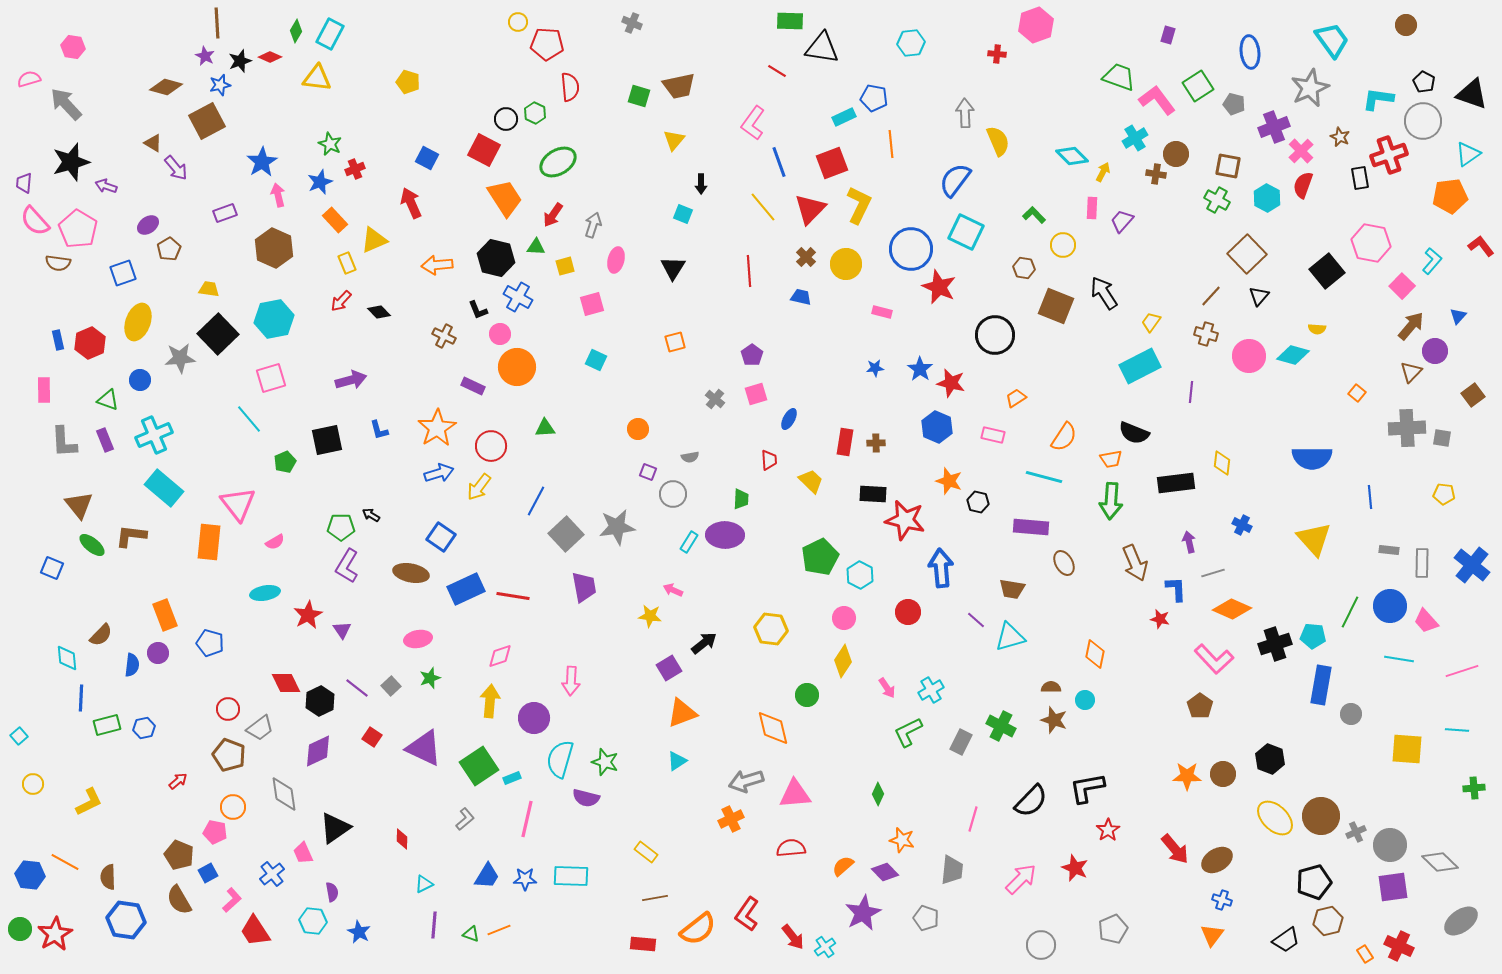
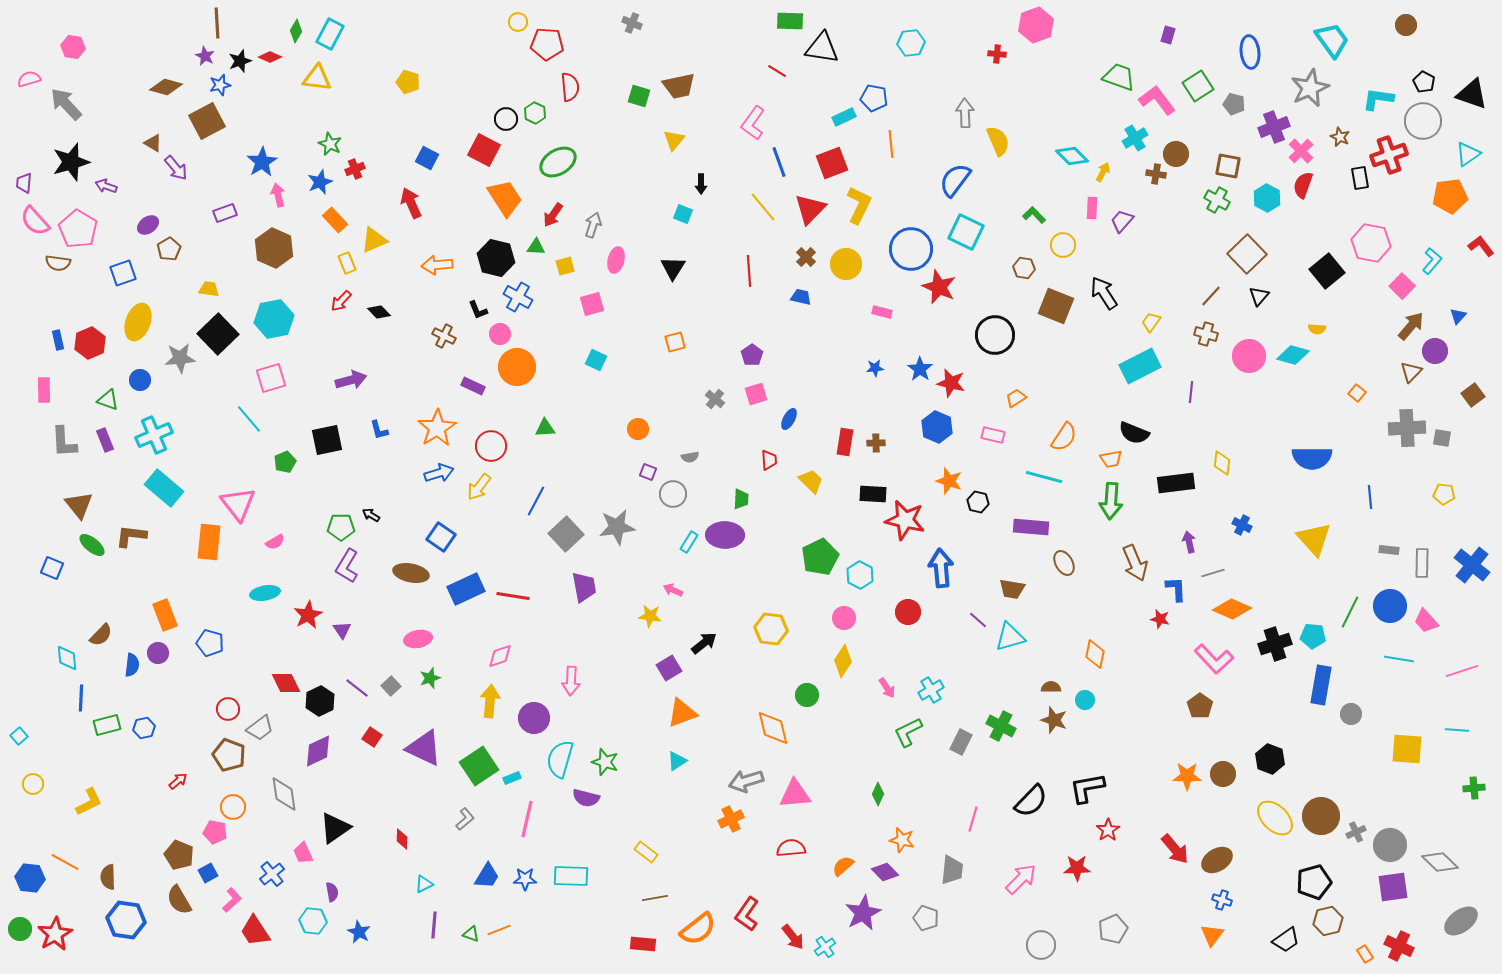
purple line at (976, 620): moved 2 px right
red star at (1075, 868): moved 2 px right; rotated 24 degrees counterclockwise
blue hexagon at (30, 875): moved 3 px down
